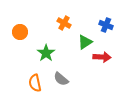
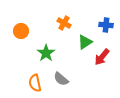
blue cross: rotated 16 degrees counterclockwise
orange circle: moved 1 px right, 1 px up
red arrow: rotated 126 degrees clockwise
